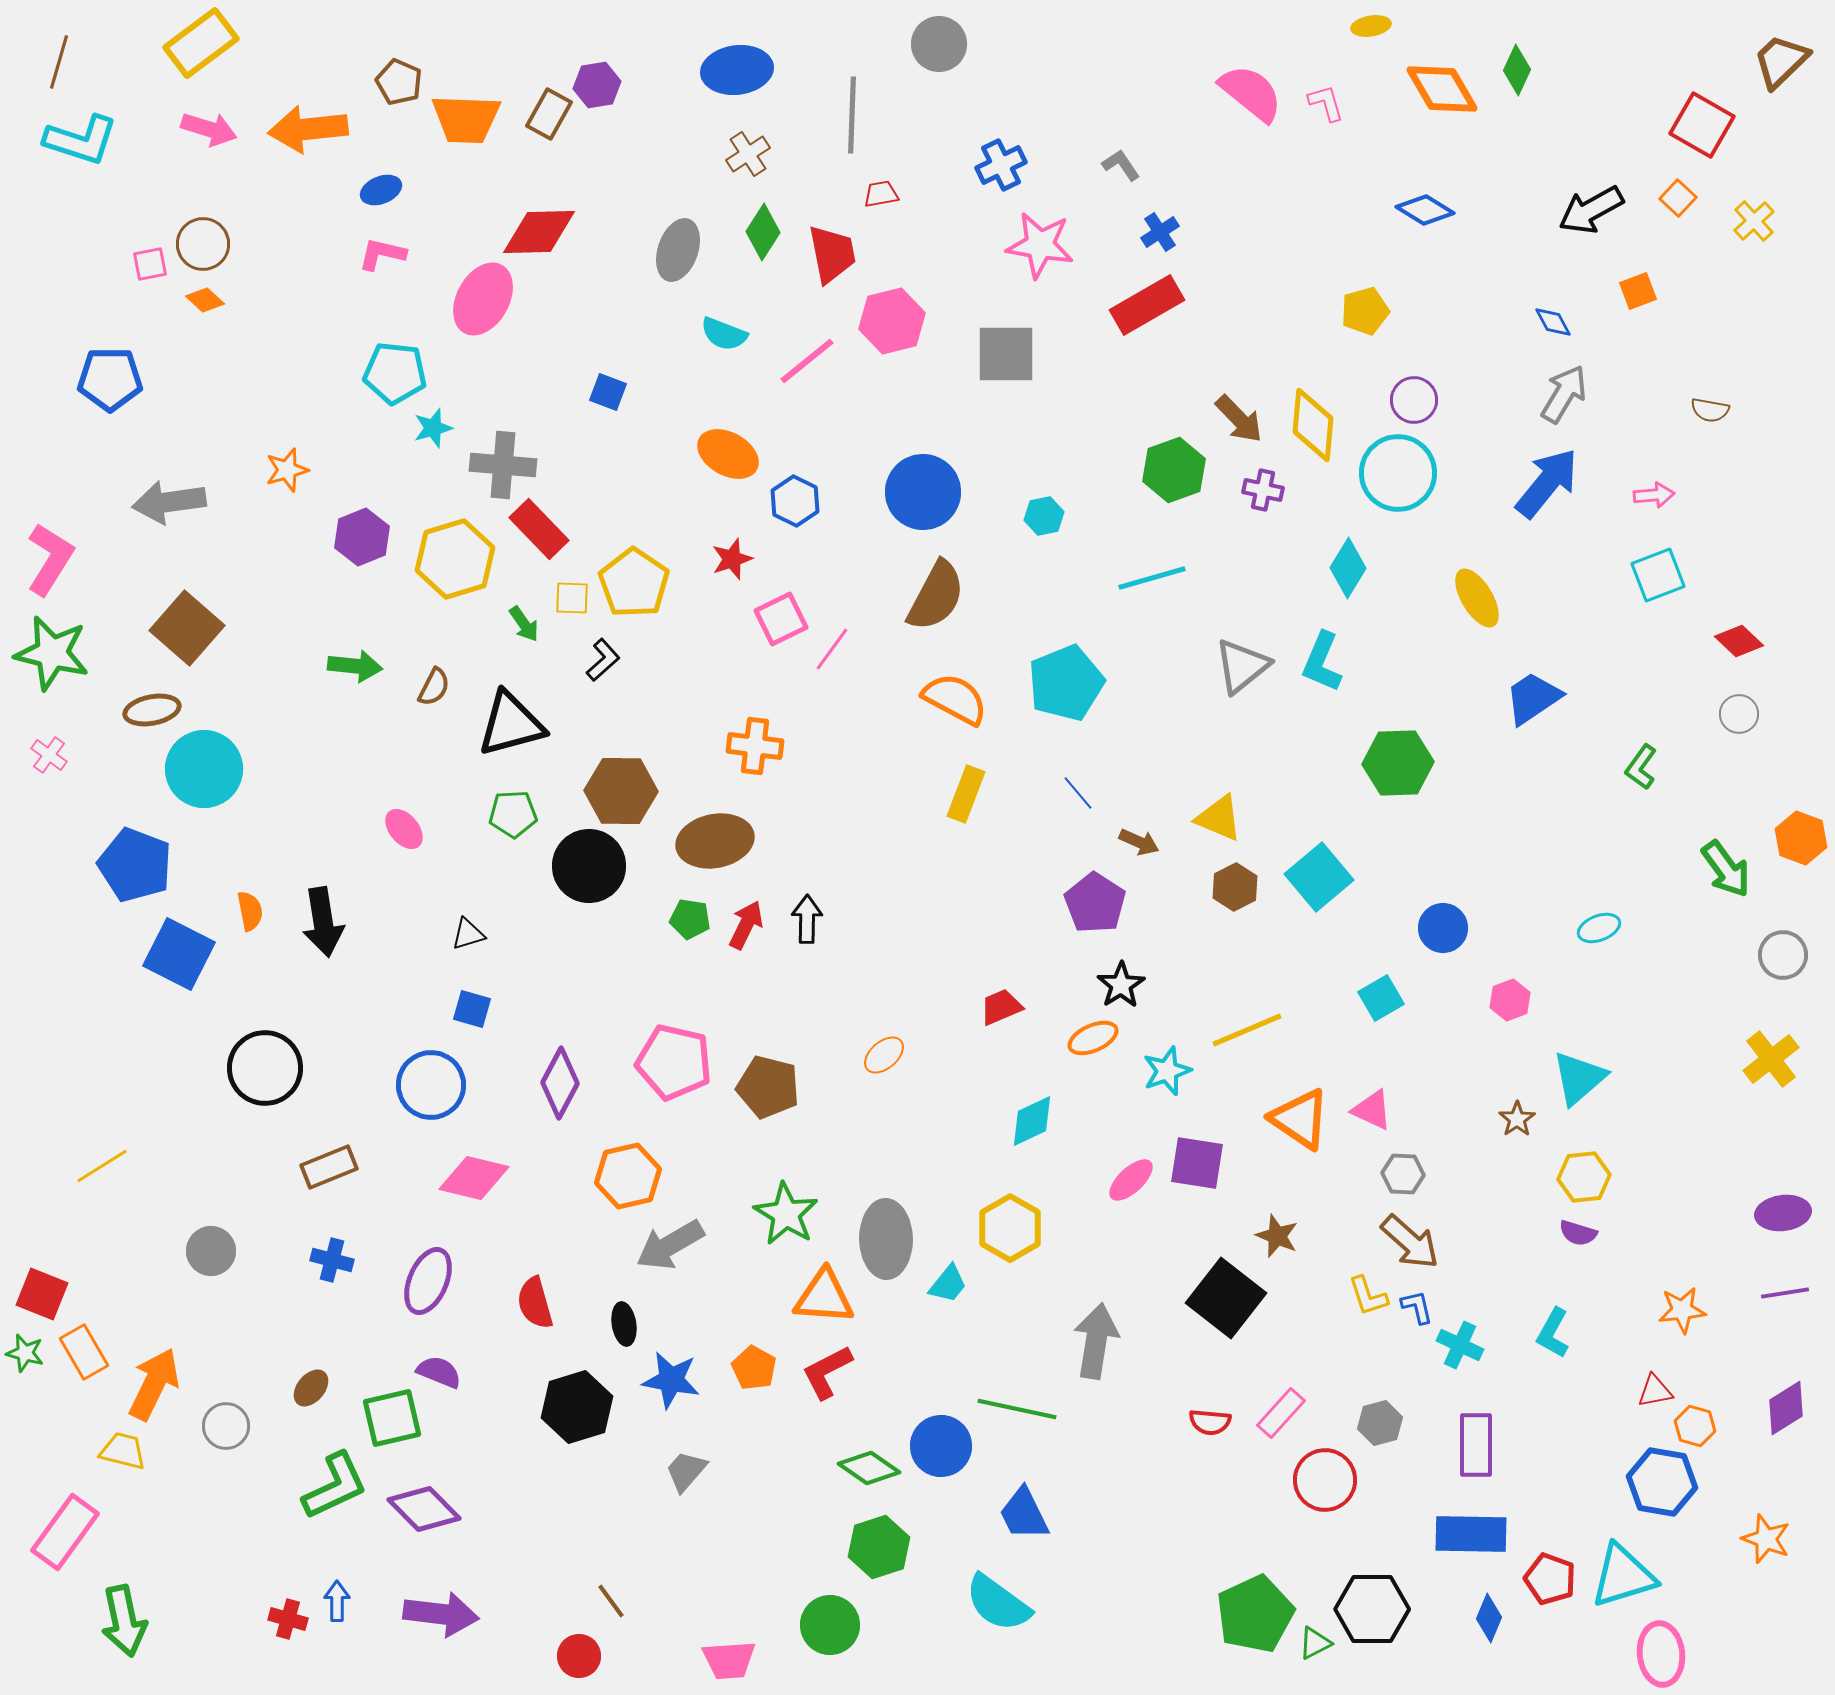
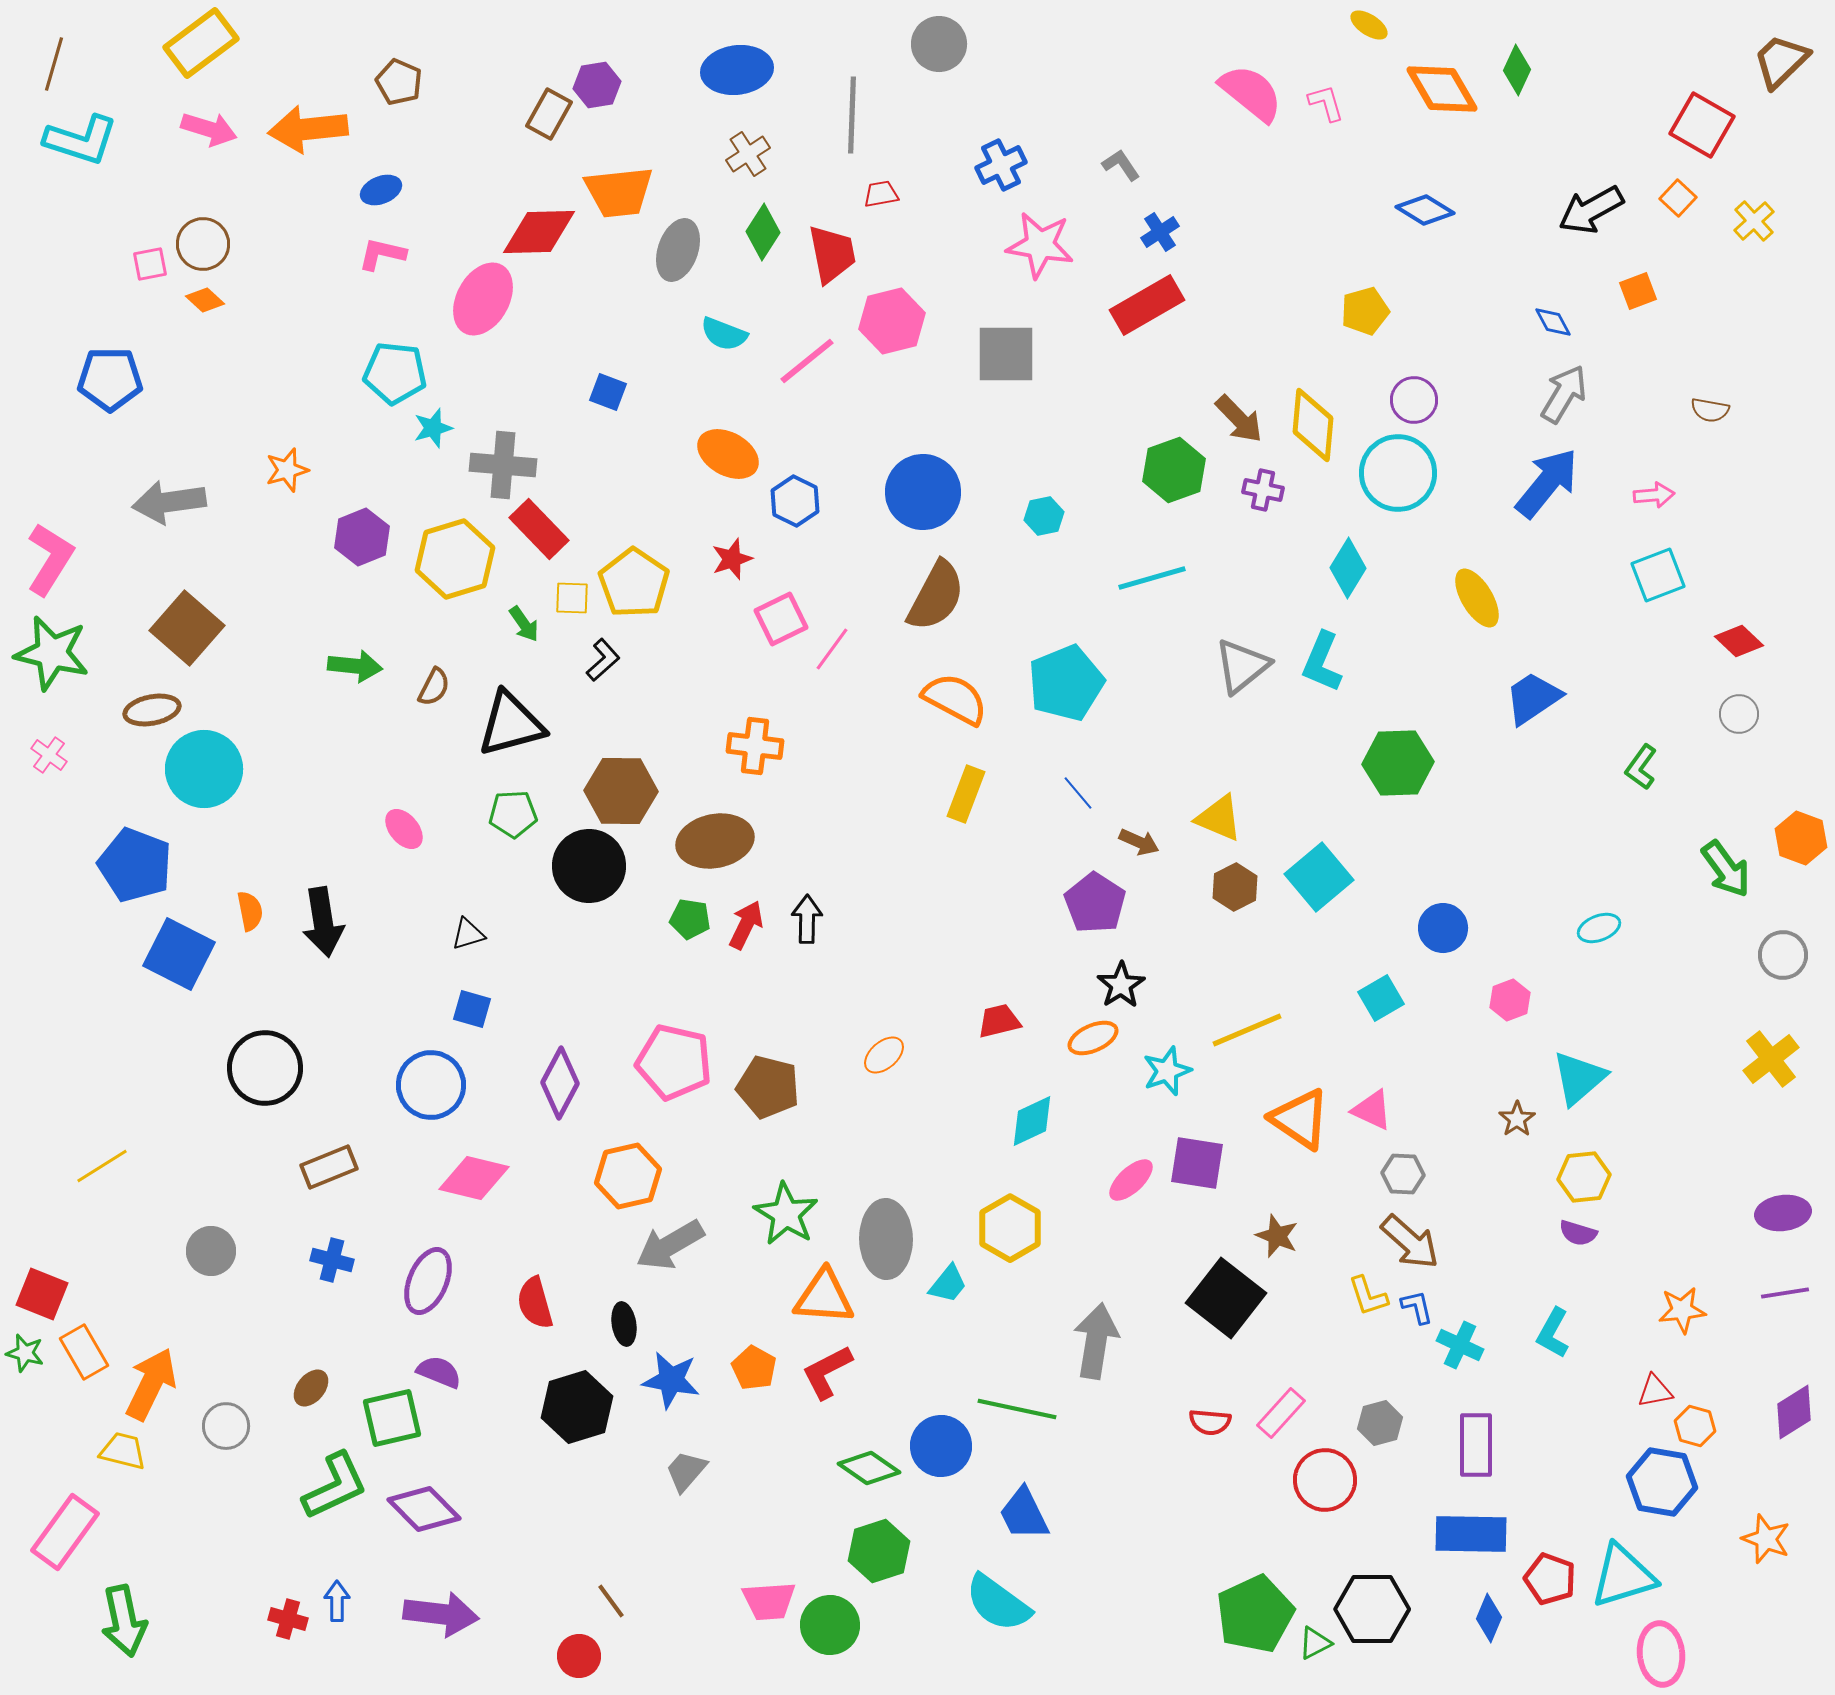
yellow ellipse at (1371, 26): moved 2 px left, 1 px up; rotated 42 degrees clockwise
brown line at (59, 62): moved 5 px left, 2 px down
orange trapezoid at (466, 119): moved 153 px right, 73 px down; rotated 8 degrees counterclockwise
red trapezoid at (1001, 1007): moved 2 px left, 14 px down; rotated 9 degrees clockwise
orange arrow at (154, 1384): moved 3 px left
purple diamond at (1786, 1408): moved 8 px right, 4 px down
green hexagon at (879, 1547): moved 4 px down
pink trapezoid at (729, 1660): moved 40 px right, 59 px up
